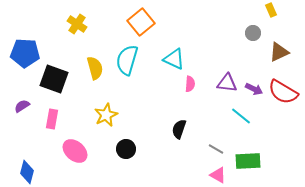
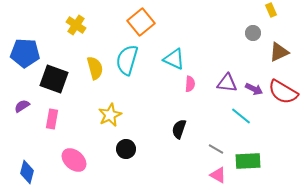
yellow cross: moved 1 px left, 1 px down
yellow star: moved 4 px right
pink ellipse: moved 1 px left, 9 px down
